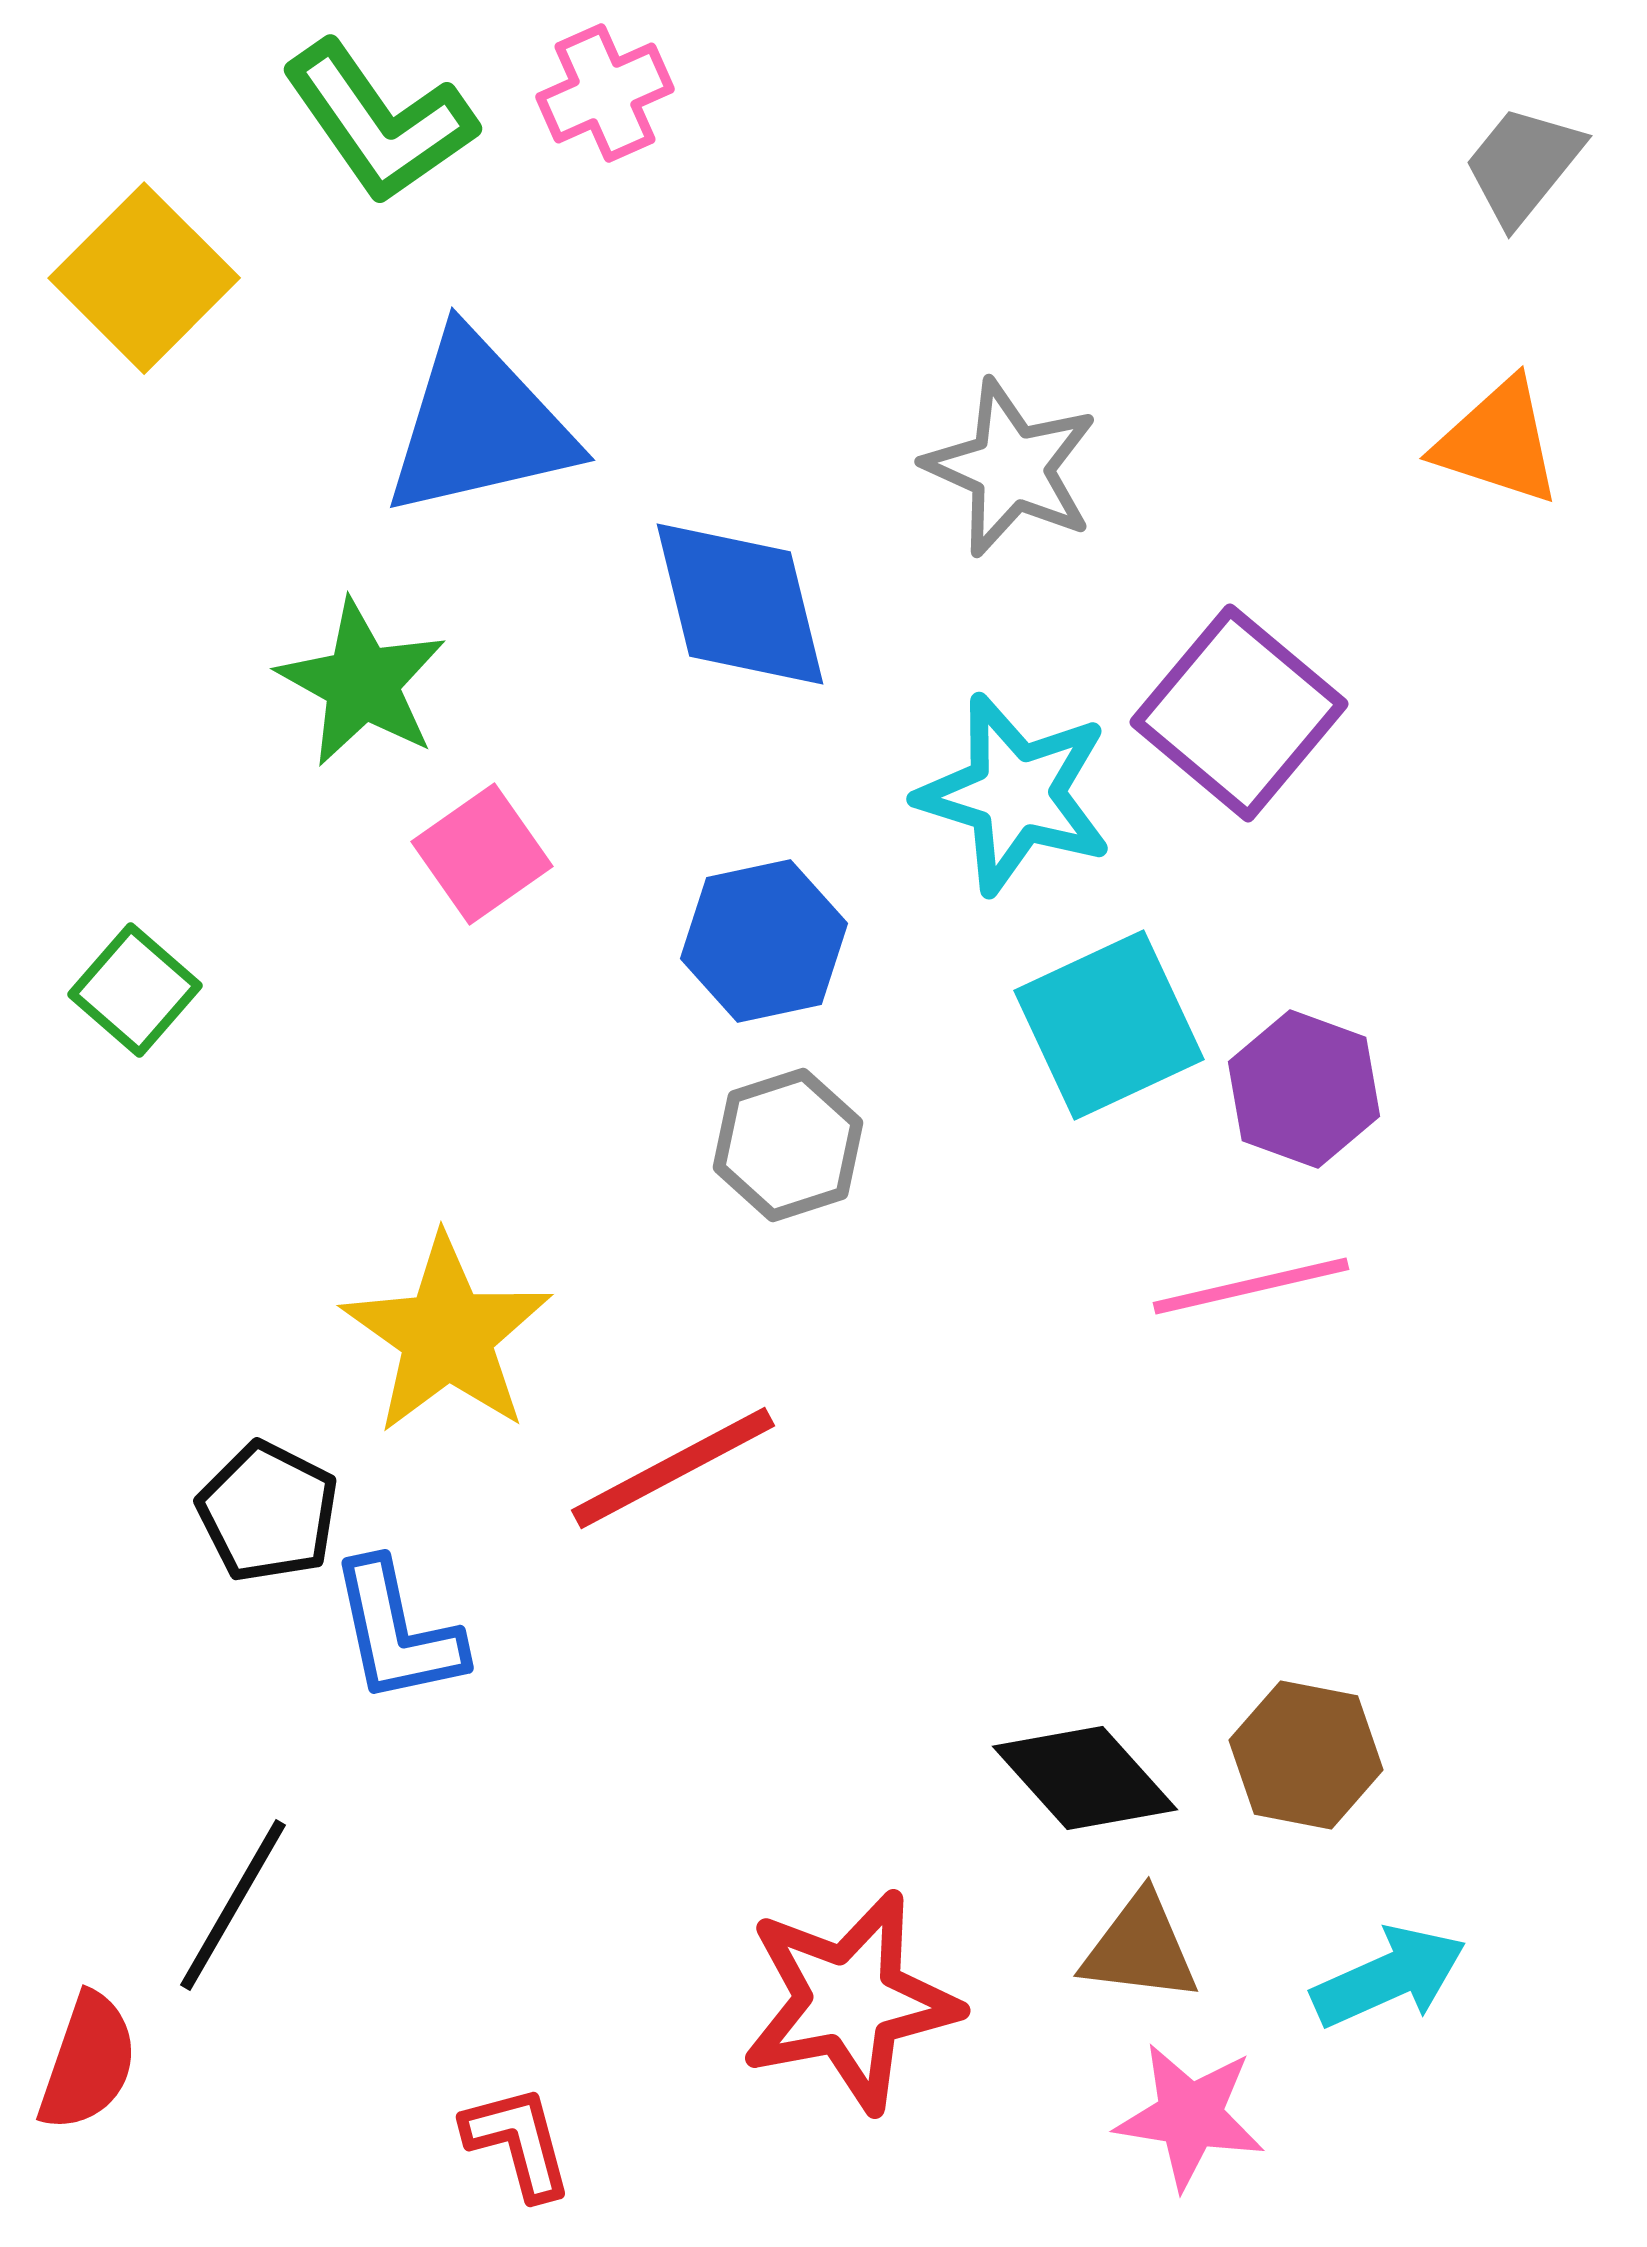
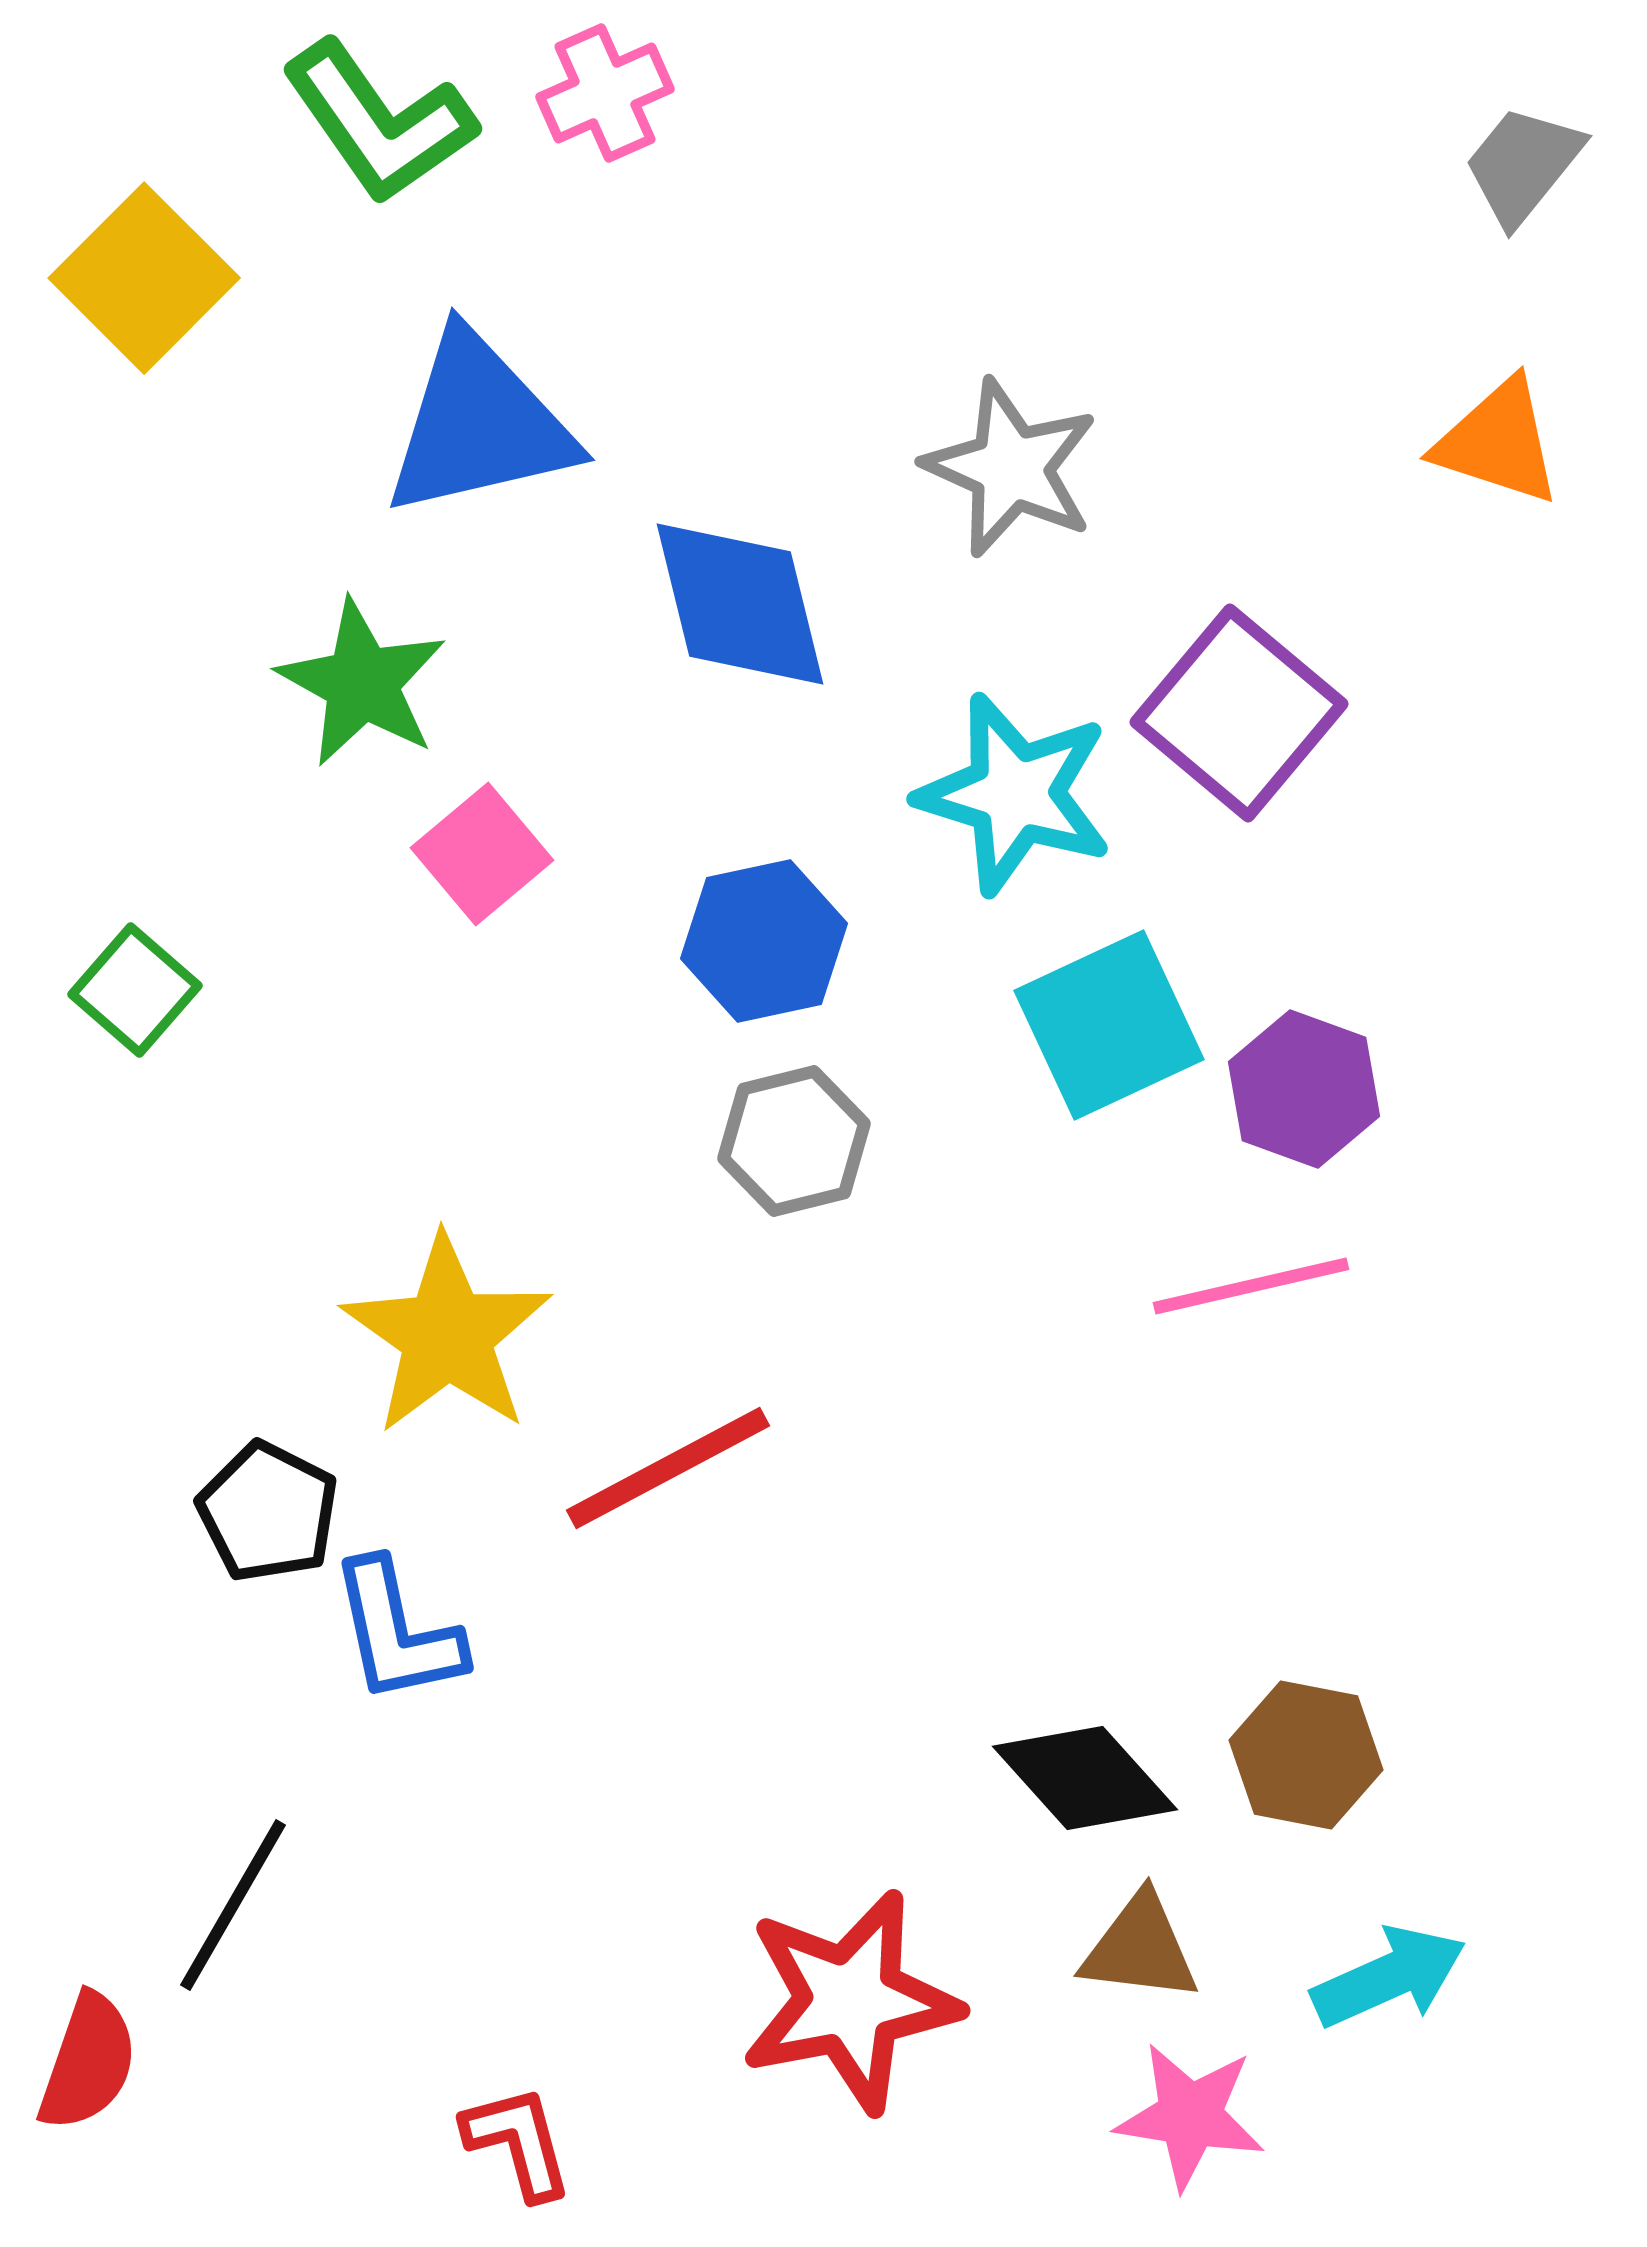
pink square: rotated 5 degrees counterclockwise
gray hexagon: moved 6 px right, 4 px up; rotated 4 degrees clockwise
red line: moved 5 px left
